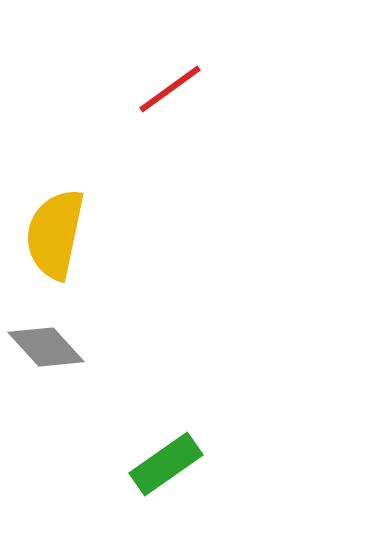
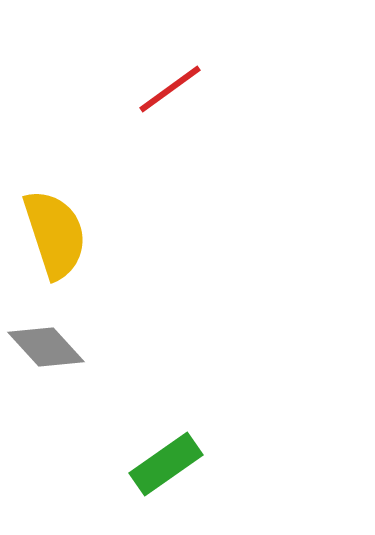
yellow semicircle: rotated 150 degrees clockwise
